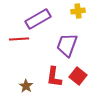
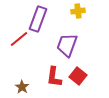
purple rectangle: rotated 40 degrees counterclockwise
red line: rotated 36 degrees counterclockwise
brown star: moved 4 px left, 1 px down
